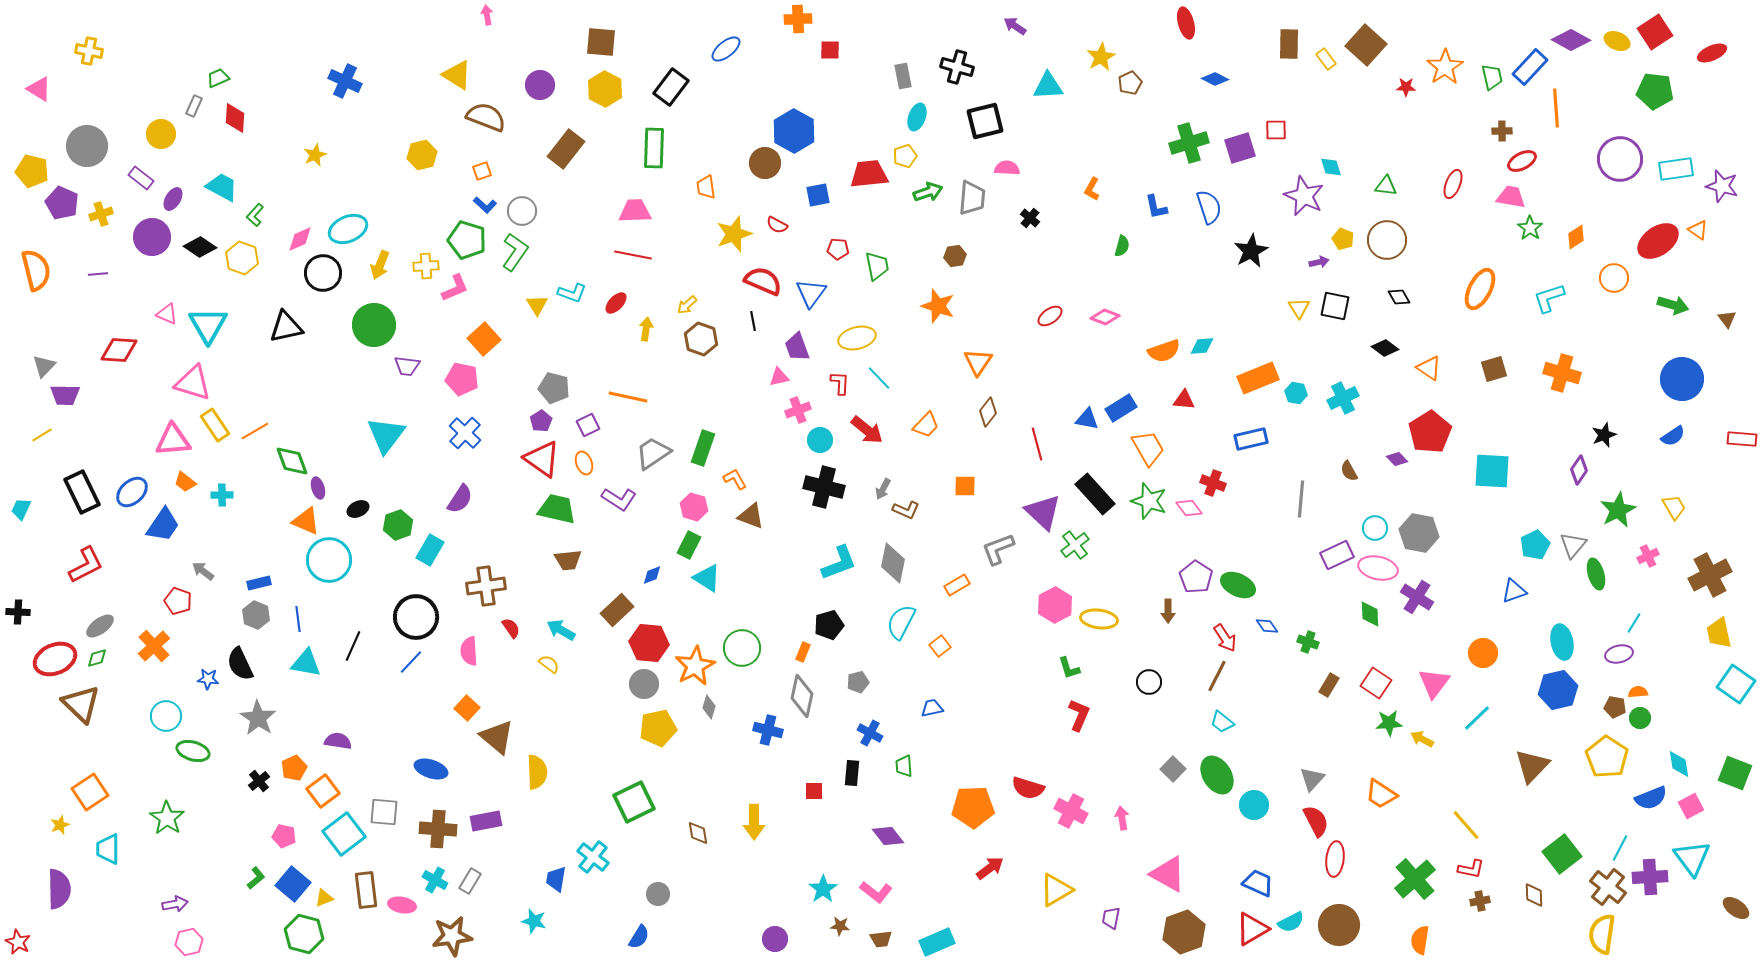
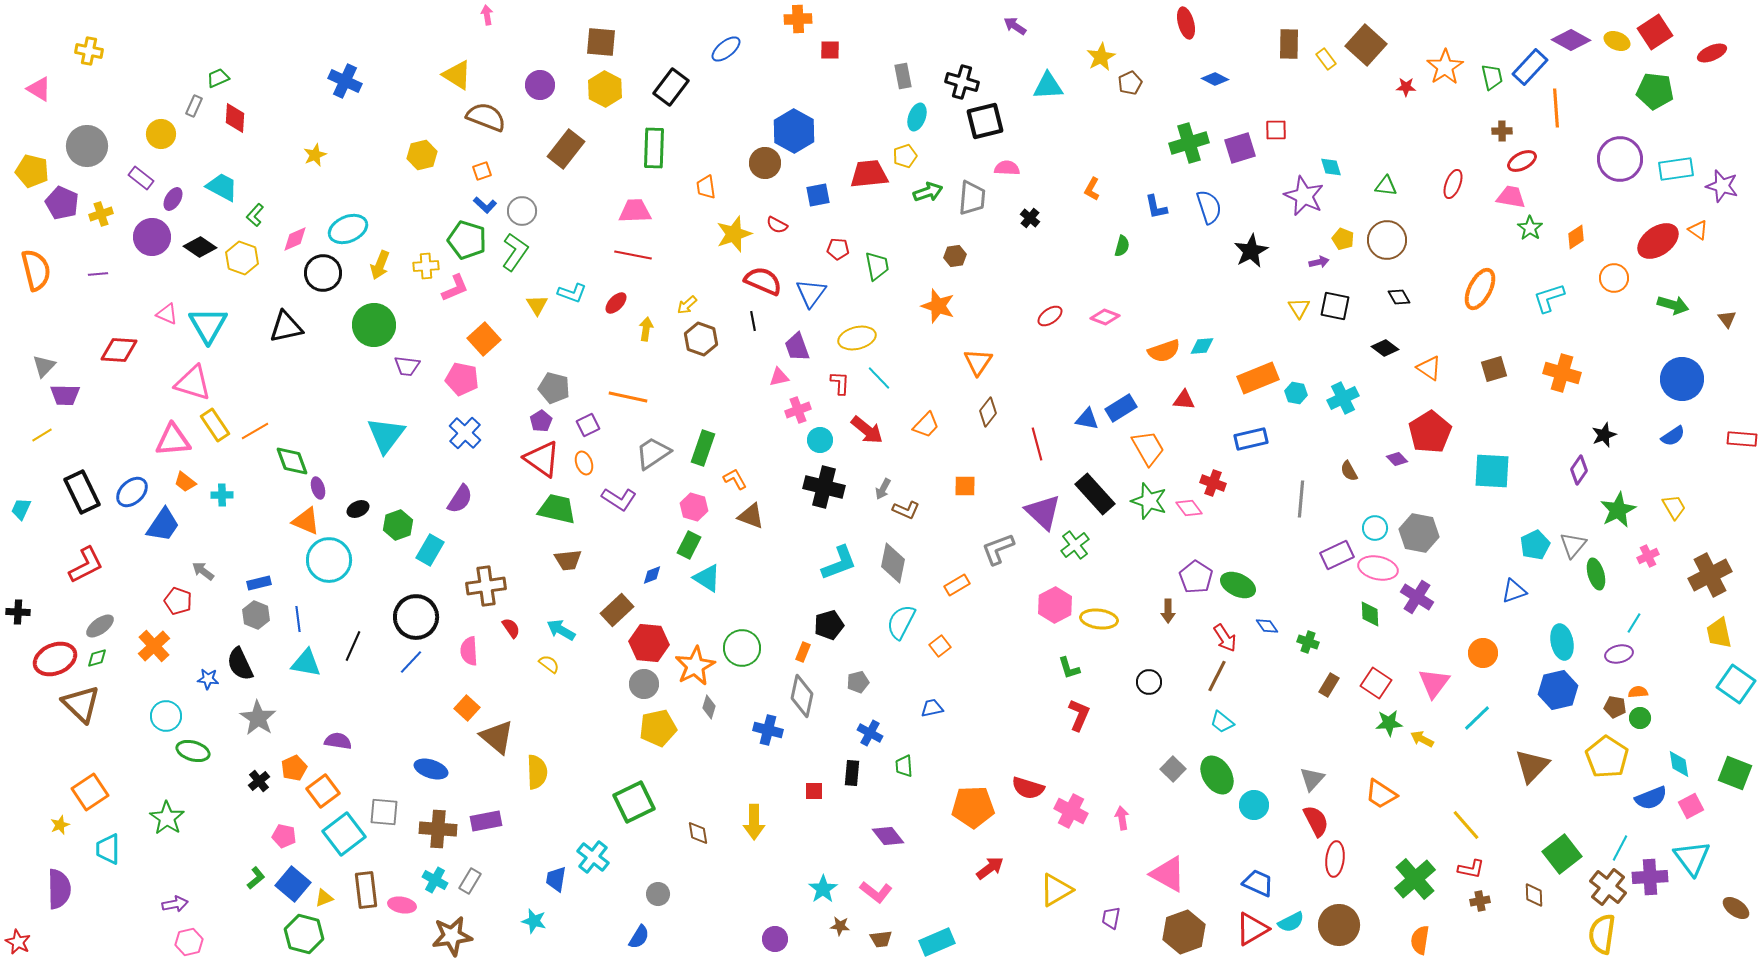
black cross at (957, 67): moved 5 px right, 15 px down
pink diamond at (300, 239): moved 5 px left
